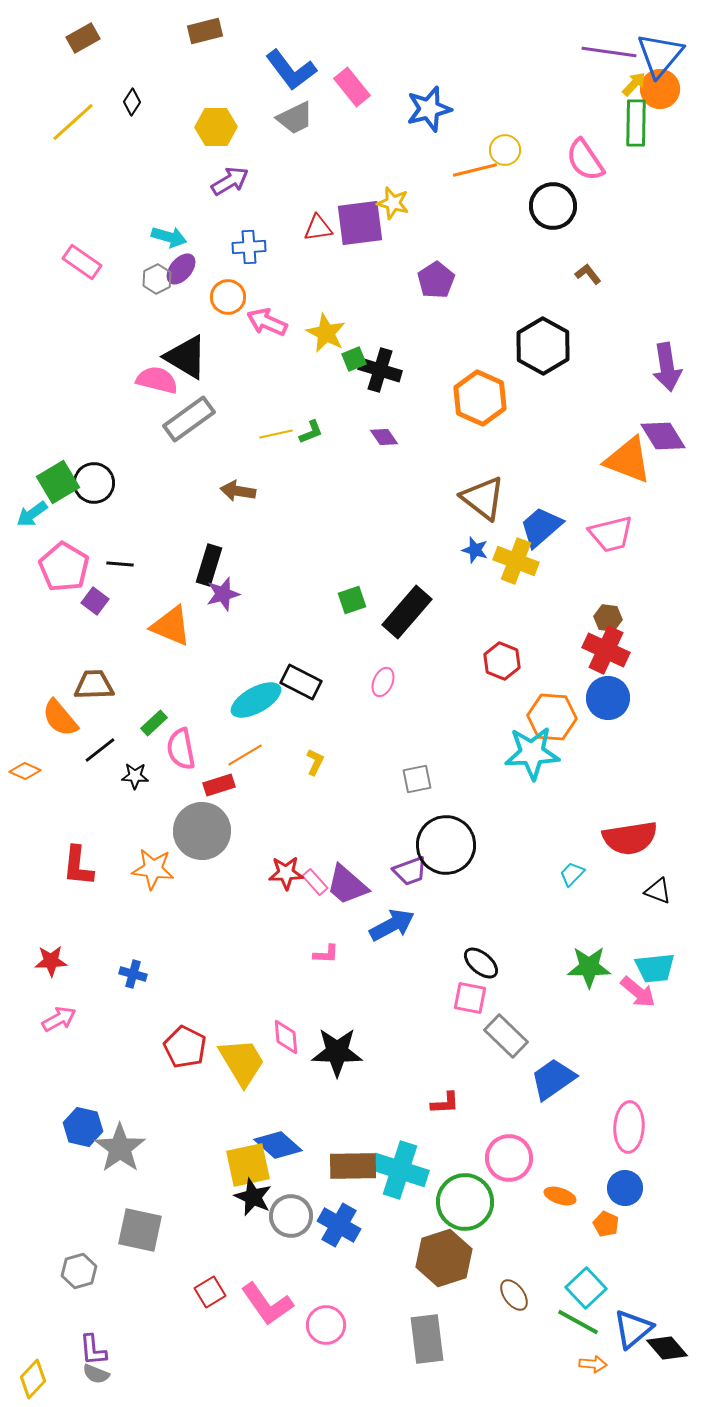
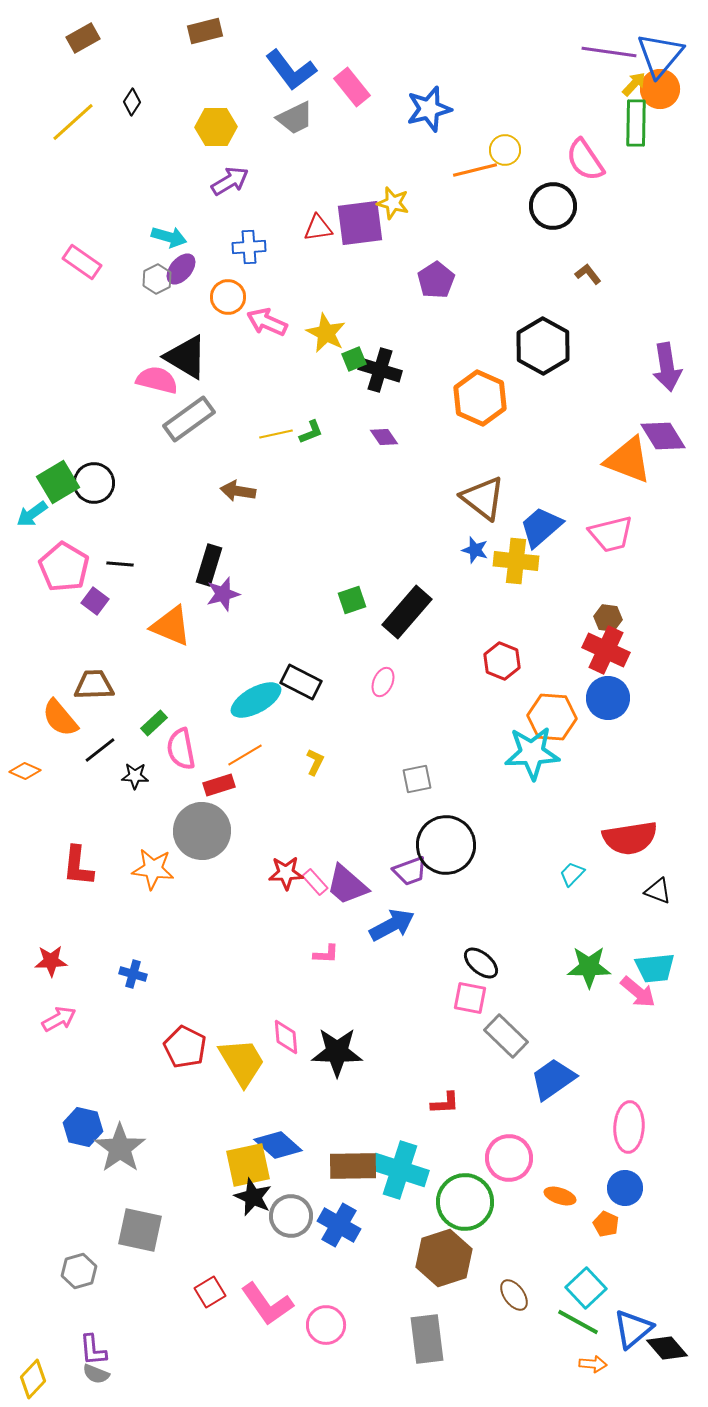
yellow cross at (516, 561): rotated 15 degrees counterclockwise
